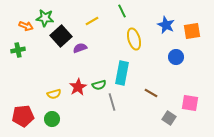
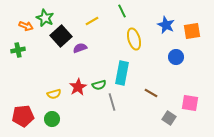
green star: rotated 18 degrees clockwise
